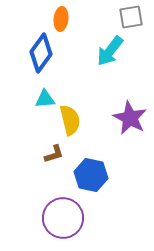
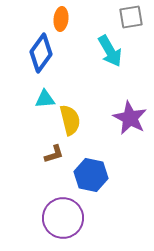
cyan arrow: rotated 68 degrees counterclockwise
